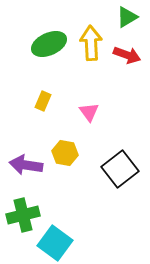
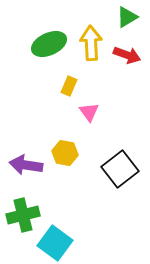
yellow rectangle: moved 26 px right, 15 px up
